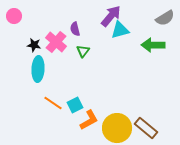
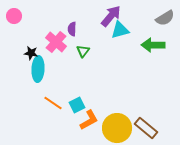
purple semicircle: moved 3 px left; rotated 16 degrees clockwise
black star: moved 3 px left, 8 px down
cyan square: moved 2 px right
